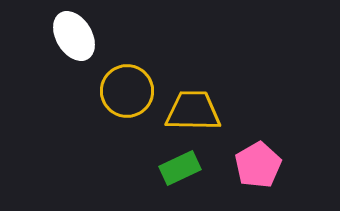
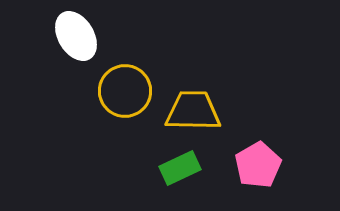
white ellipse: moved 2 px right
yellow circle: moved 2 px left
